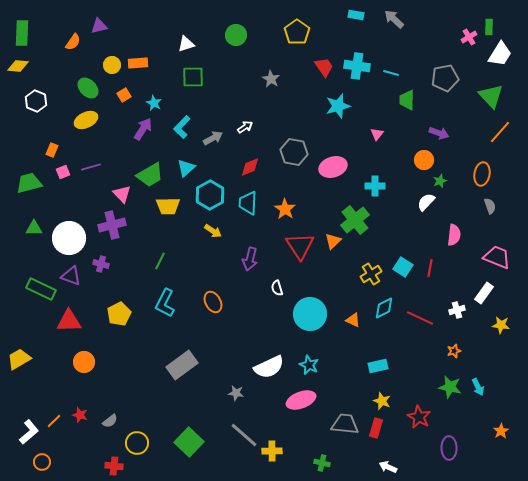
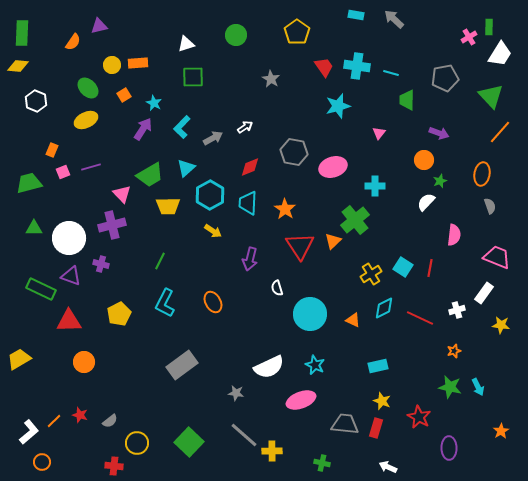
pink triangle at (377, 134): moved 2 px right, 1 px up
cyan star at (309, 365): moved 6 px right
